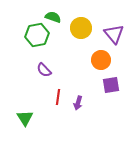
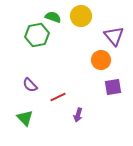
yellow circle: moved 12 px up
purple triangle: moved 2 px down
purple semicircle: moved 14 px left, 15 px down
purple square: moved 2 px right, 2 px down
red line: rotated 56 degrees clockwise
purple arrow: moved 12 px down
green triangle: rotated 12 degrees counterclockwise
